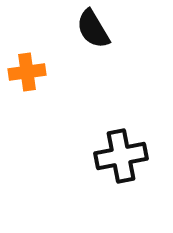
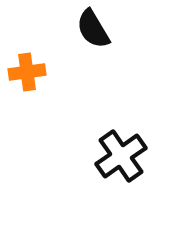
black cross: rotated 24 degrees counterclockwise
